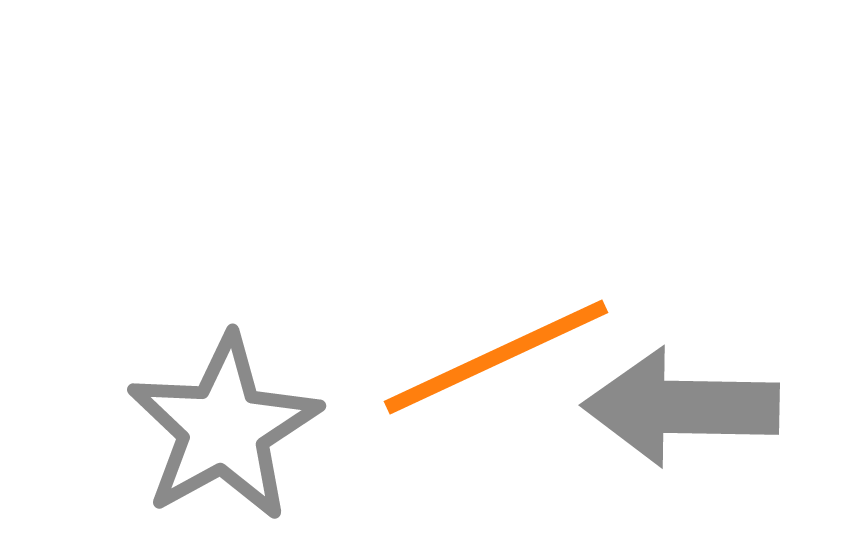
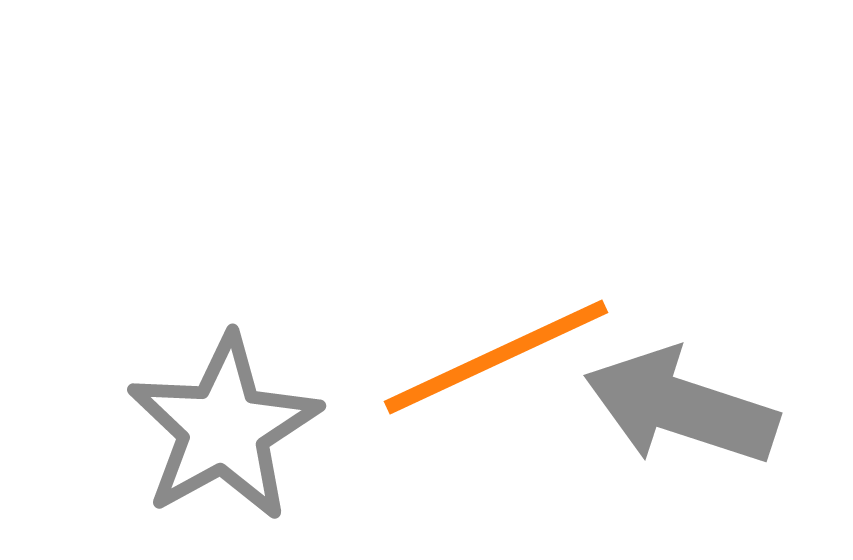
gray arrow: rotated 17 degrees clockwise
